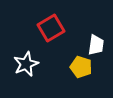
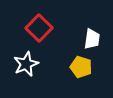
red square: moved 12 px left; rotated 16 degrees counterclockwise
white trapezoid: moved 4 px left, 6 px up
